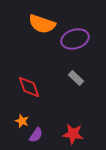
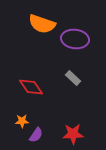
purple ellipse: rotated 24 degrees clockwise
gray rectangle: moved 3 px left
red diamond: moved 2 px right; rotated 15 degrees counterclockwise
orange star: rotated 24 degrees counterclockwise
red star: rotated 10 degrees counterclockwise
